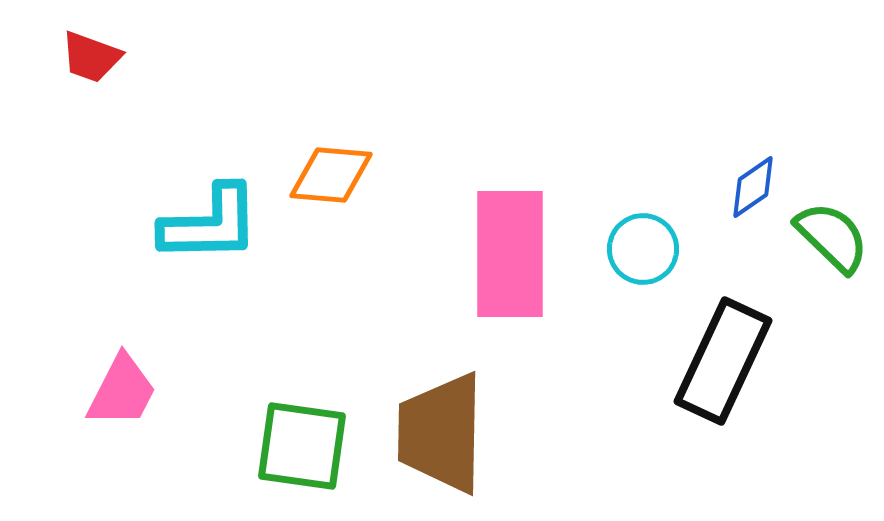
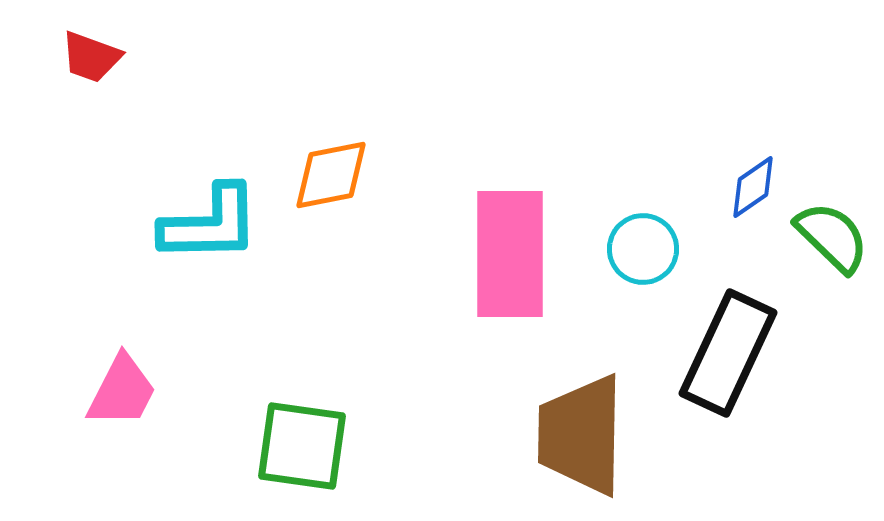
orange diamond: rotated 16 degrees counterclockwise
black rectangle: moved 5 px right, 8 px up
brown trapezoid: moved 140 px right, 2 px down
